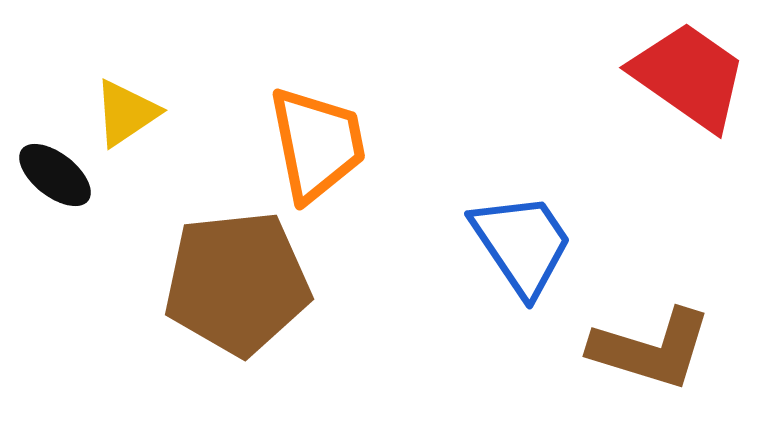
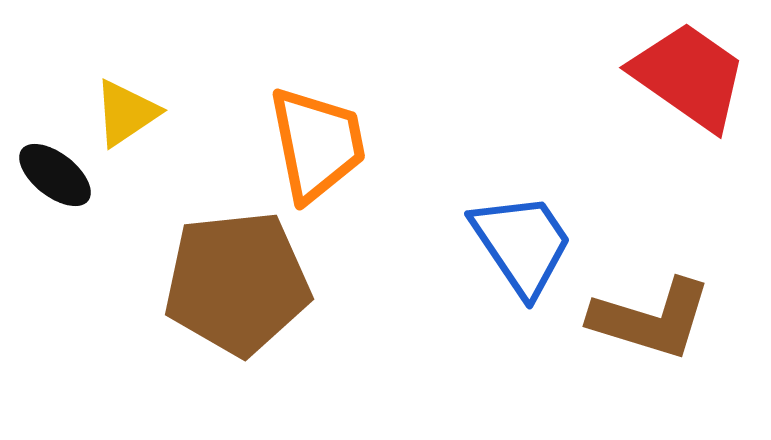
brown L-shape: moved 30 px up
